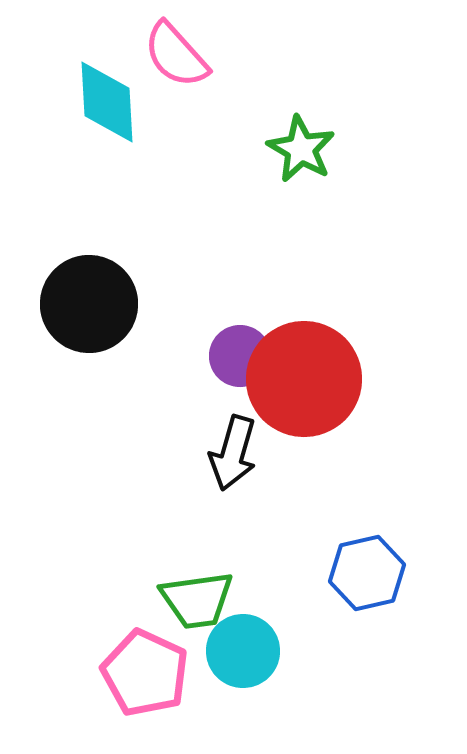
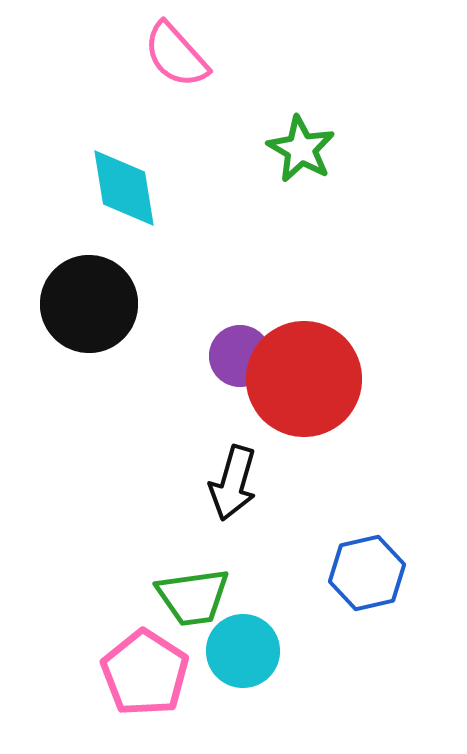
cyan diamond: moved 17 px right, 86 px down; rotated 6 degrees counterclockwise
black arrow: moved 30 px down
green trapezoid: moved 4 px left, 3 px up
pink pentagon: rotated 8 degrees clockwise
